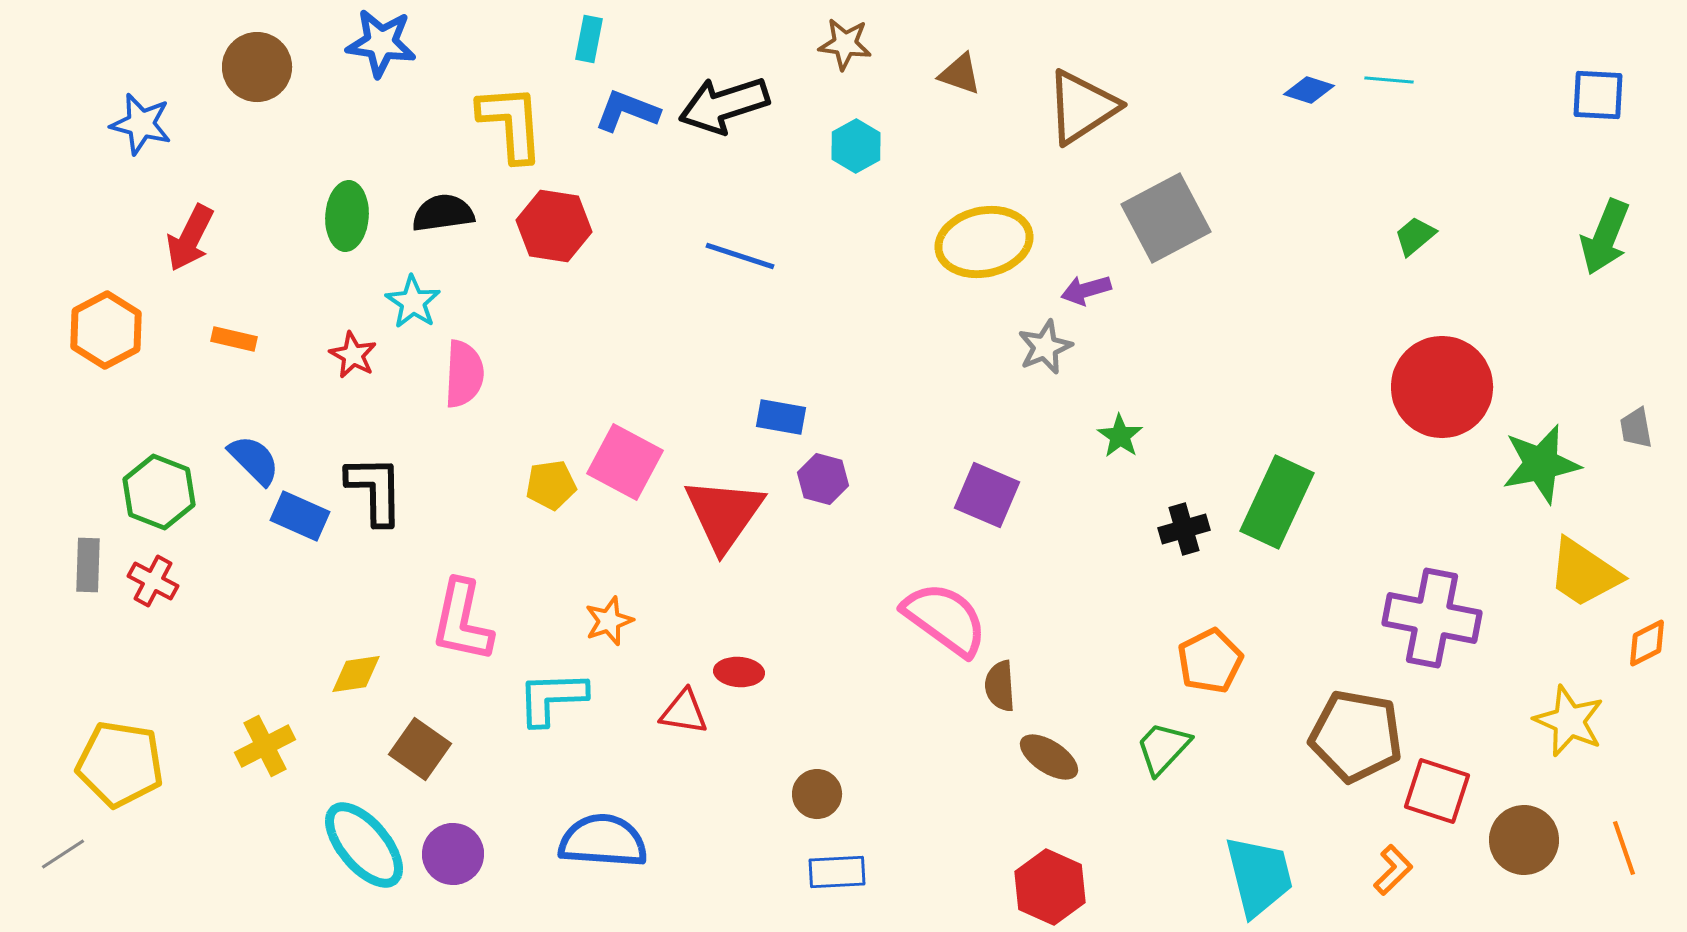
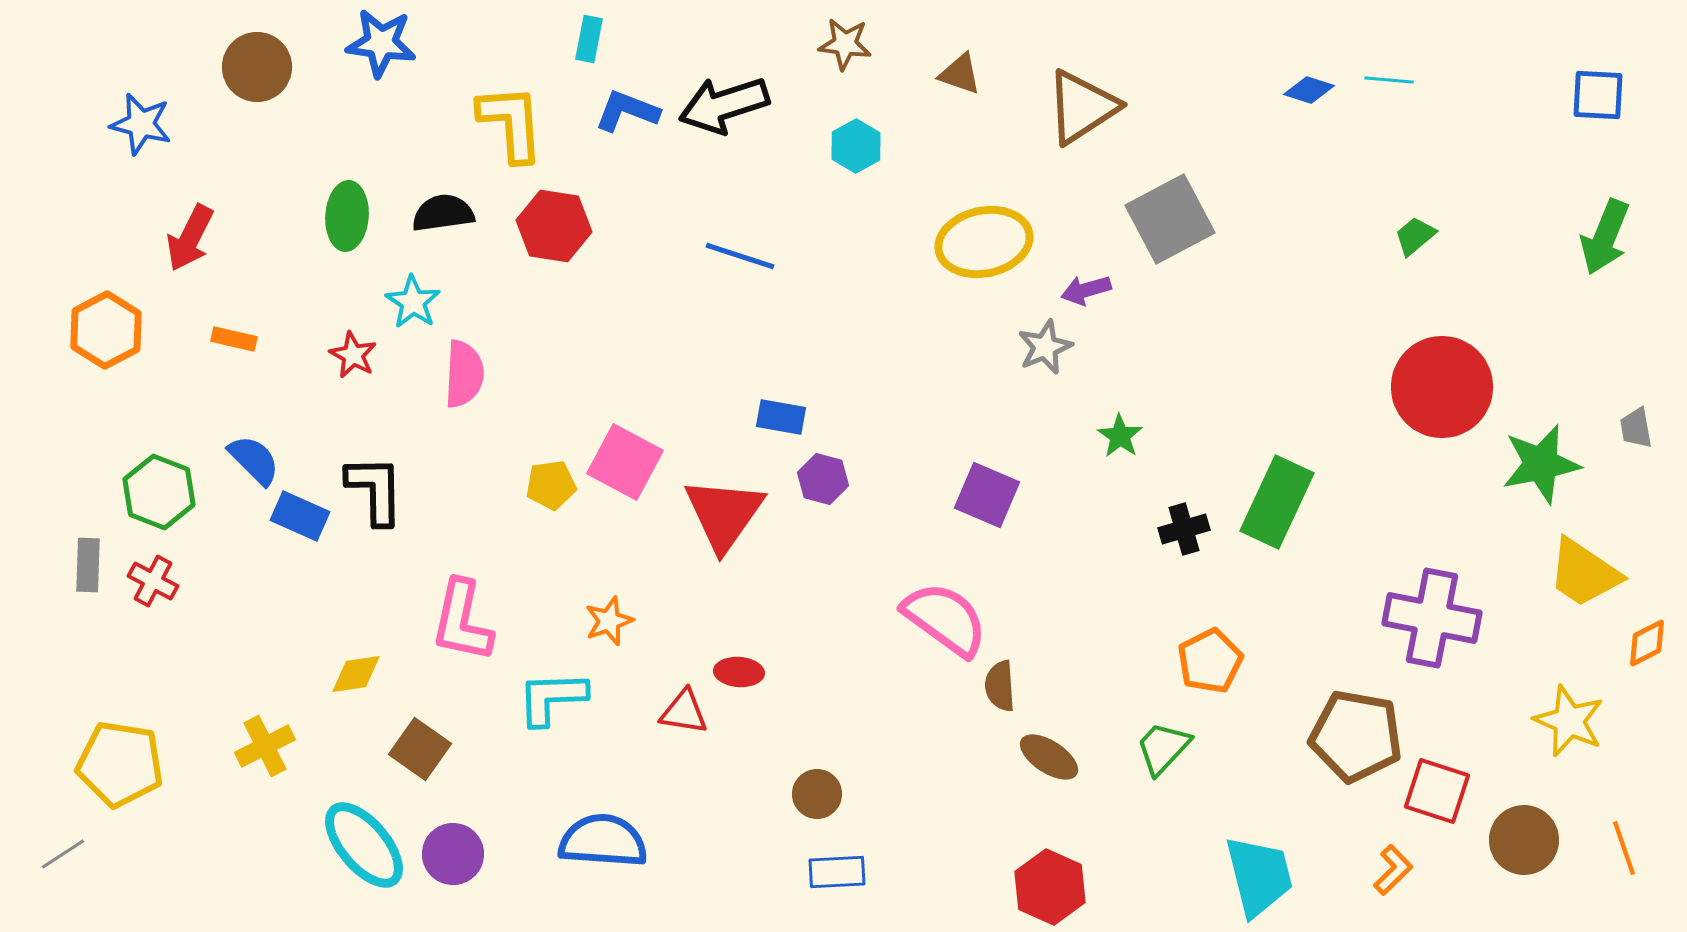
gray square at (1166, 218): moved 4 px right, 1 px down
